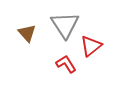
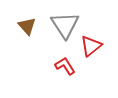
brown triangle: moved 7 px up
red L-shape: moved 1 px left, 2 px down
